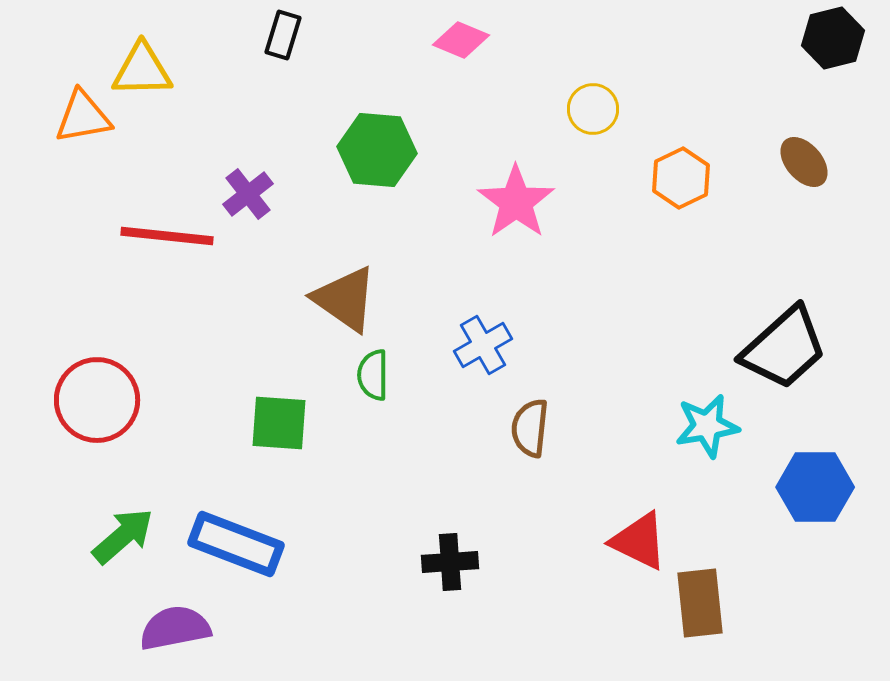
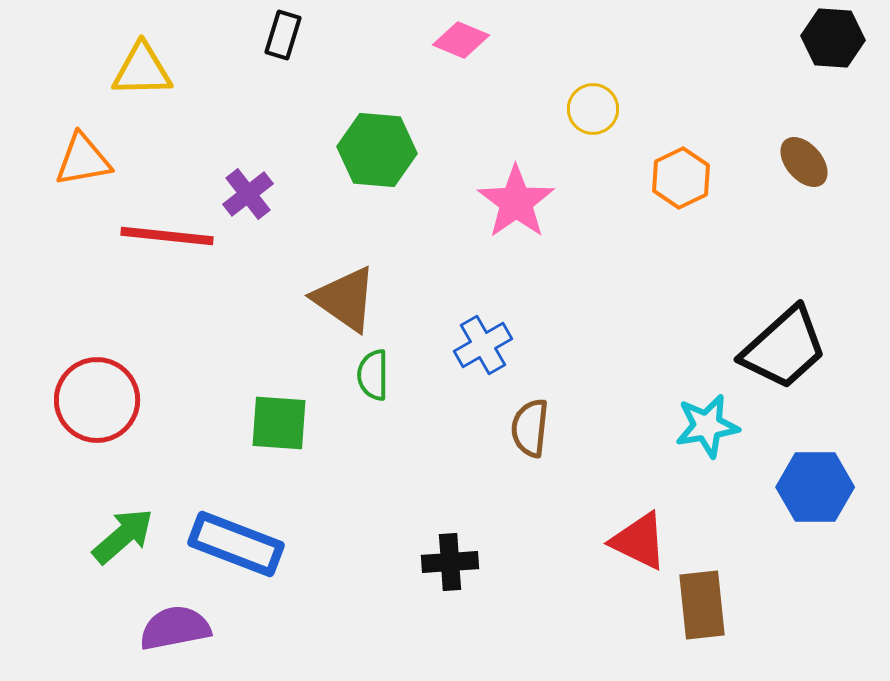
black hexagon: rotated 18 degrees clockwise
orange triangle: moved 43 px down
brown rectangle: moved 2 px right, 2 px down
